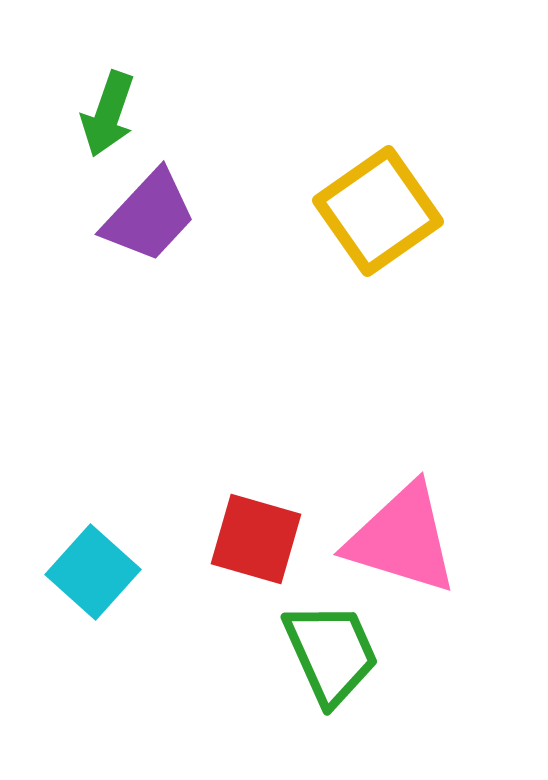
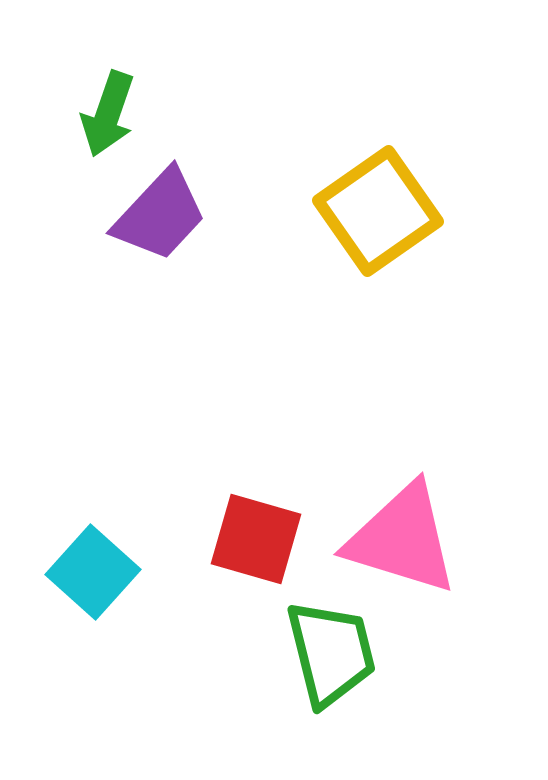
purple trapezoid: moved 11 px right, 1 px up
green trapezoid: rotated 10 degrees clockwise
